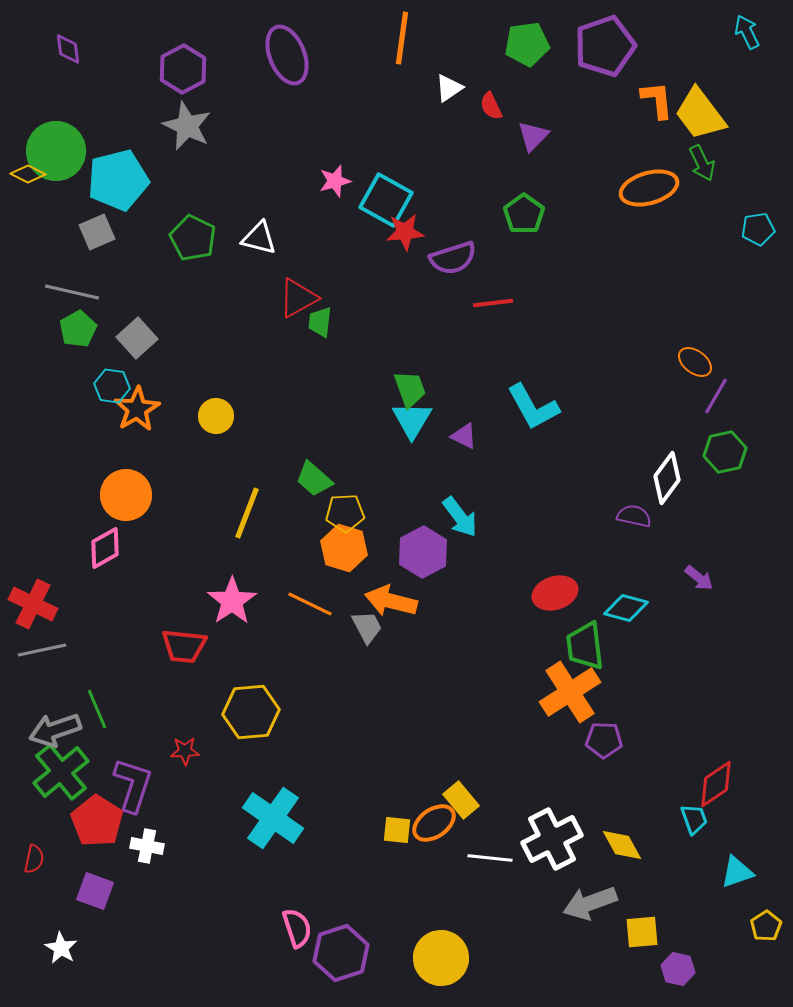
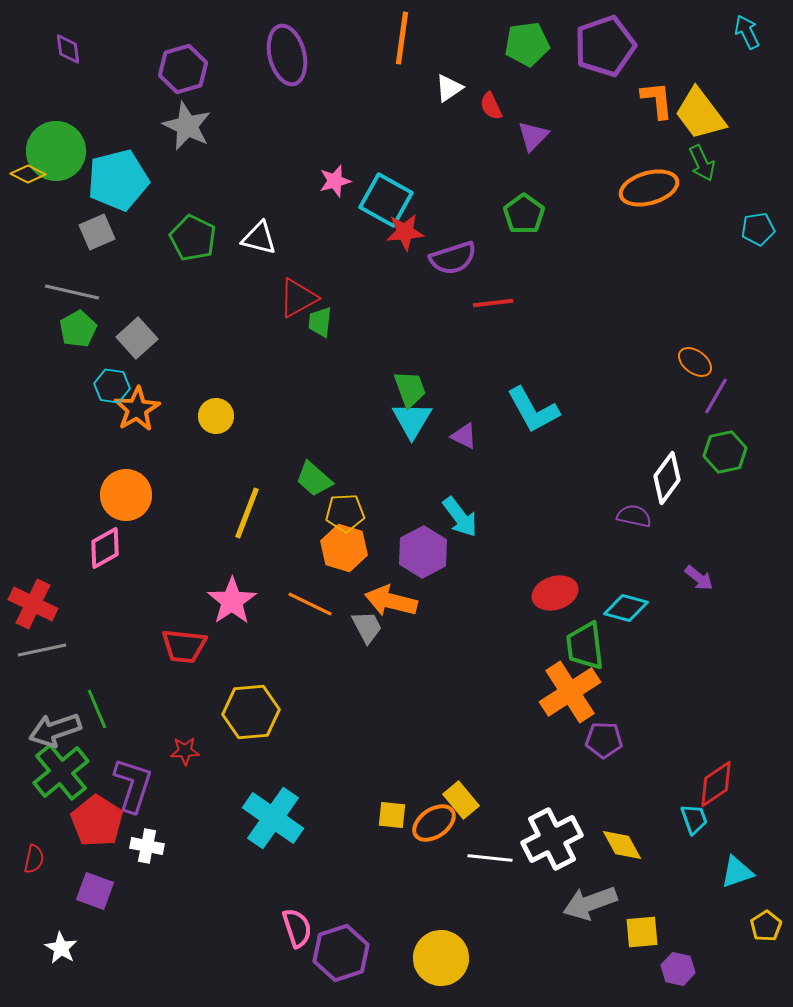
purple ellipse at (287, 55): rotated 8 degrees clockwise
purple hexagon at (183, 69): rotated 12 degrees clockwise
cyan L-shape at (533, 407): moved 3 px down
yellow square at (397, 830): moved 5 px left, 15 px up
